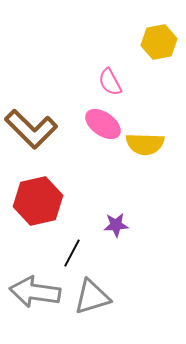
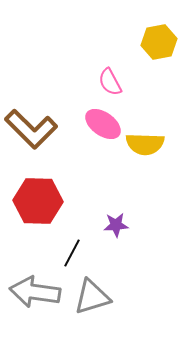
red hexagon: rotated 15 degrees clockwise
